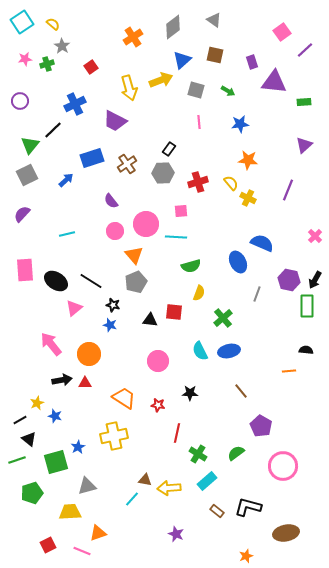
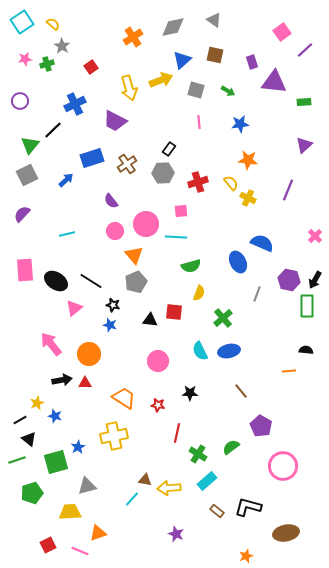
gray diamond at (173, 27): rotated 25 degrees clockwise
green semicircle at (236, 453): moved 5 px left, 6 px up
pink line at (82, 551): moved 2 px left
